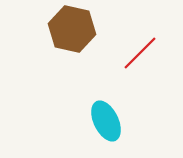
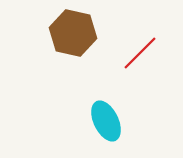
brown hexagon: moved 1 px right, 4 px down
